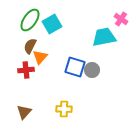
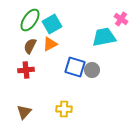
orange triangle: moved 10 px right, 13 px up; rotated 21 degrees clockwise
